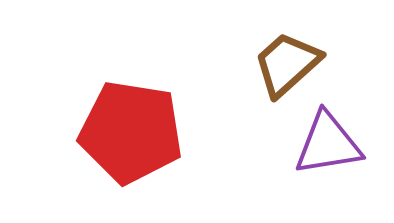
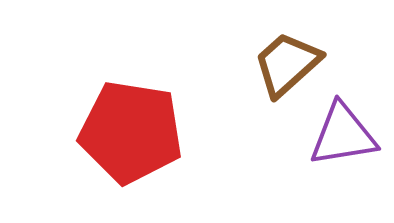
purple triangle: moved 15 px right, 9 px up
